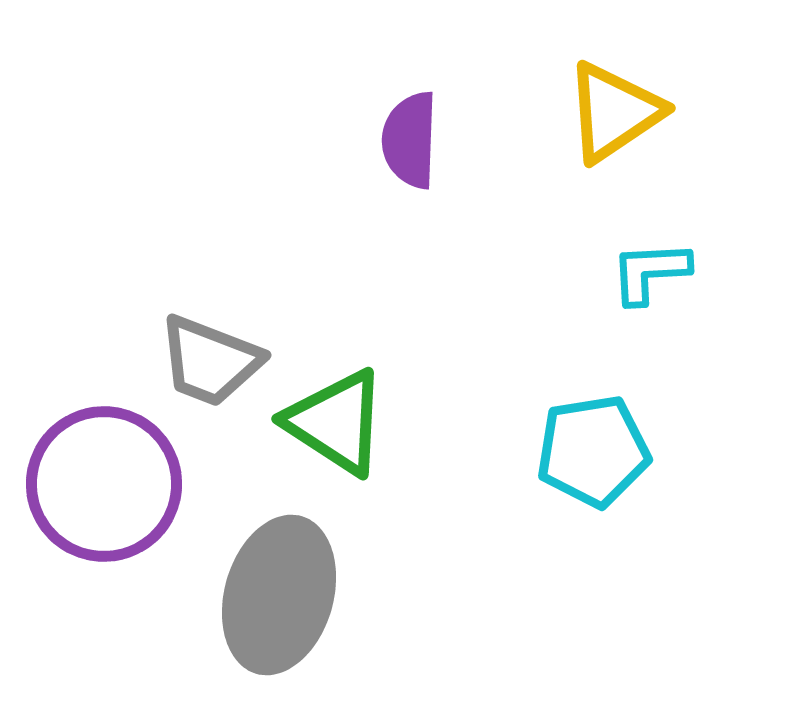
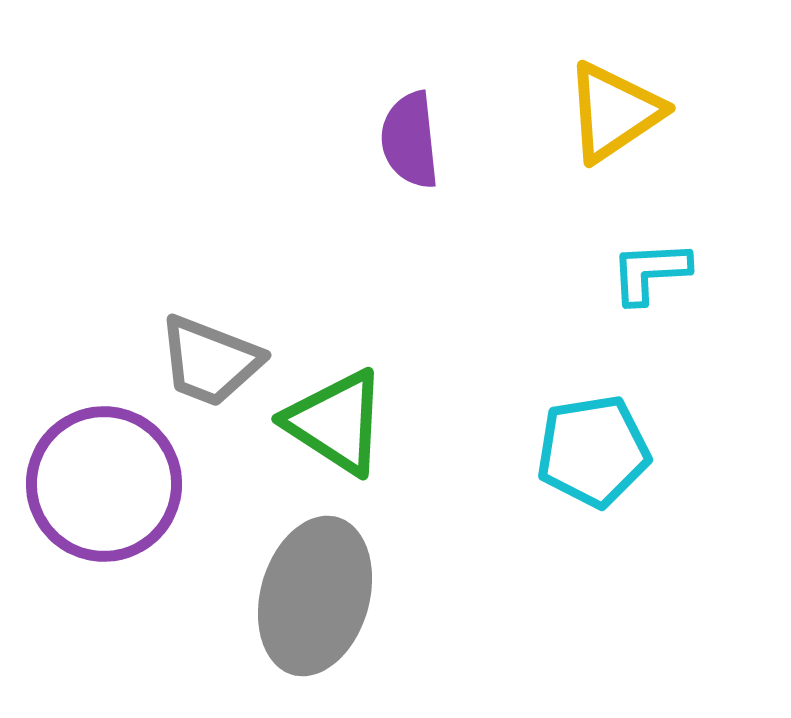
purple semicircle: rotated 8 degrees counterclockwise
gray ellipse: moved 36 px right, 1 px down
